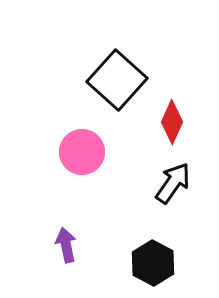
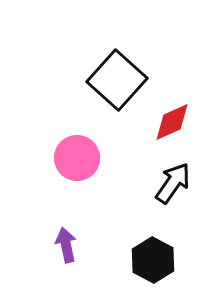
red diamond: rotated 42 degrees clockwise
pink circle: moved 5 px left, 6 px down
black hexagon: moved 3 px up
